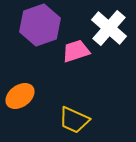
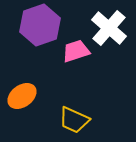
orange ellipse: moved 2 px right
